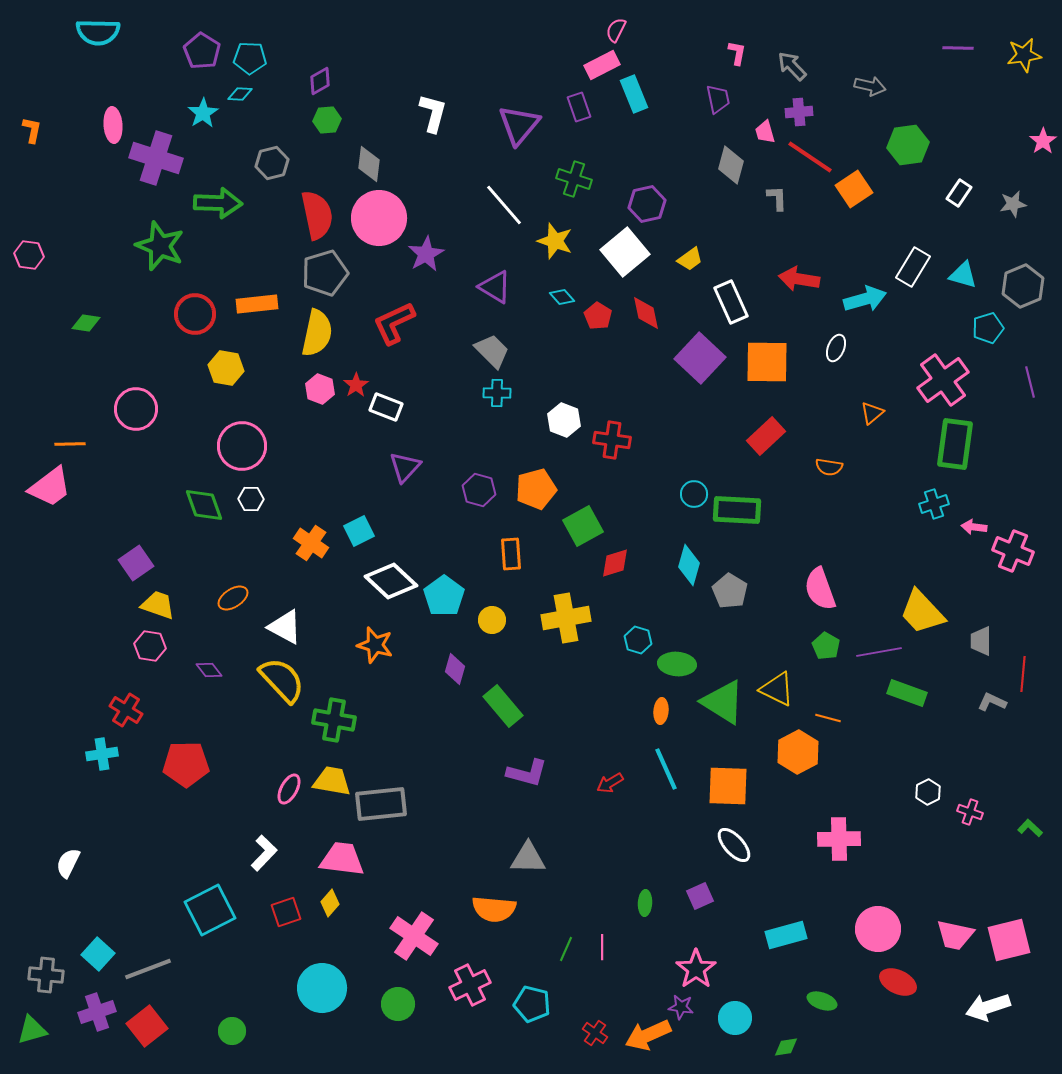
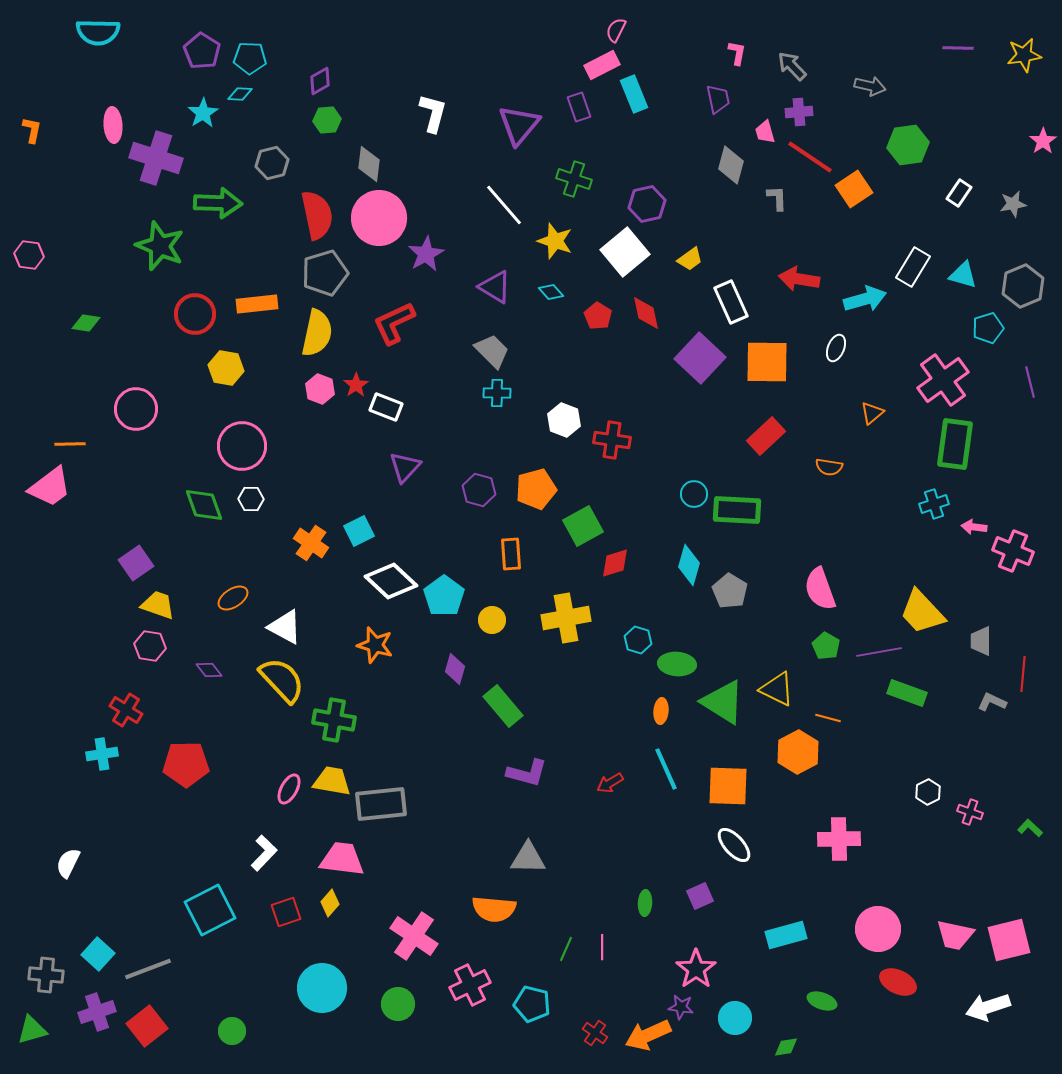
cyan diamond at (562, 297): moved 11 px left, 5 px up
